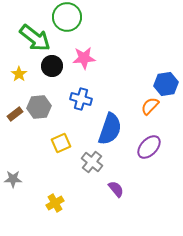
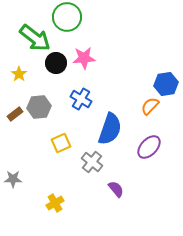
black circle: moved 4 px right, 3 px up
blue cross: rotated 15 degrees clockwise
